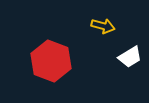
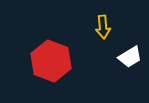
yellow arrow: moved 1 px down; rotated 70 degrees clockwise
